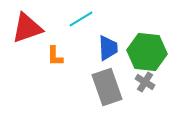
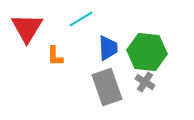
red triangle: rotated 40 degrees counterclockwise
